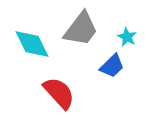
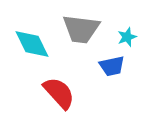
gray trapezoid: rotated 60 degrees clockwise
cyan star: rotated 24 degrees clockwise
blue trapezoid: rotated 32 degrees clockwise
